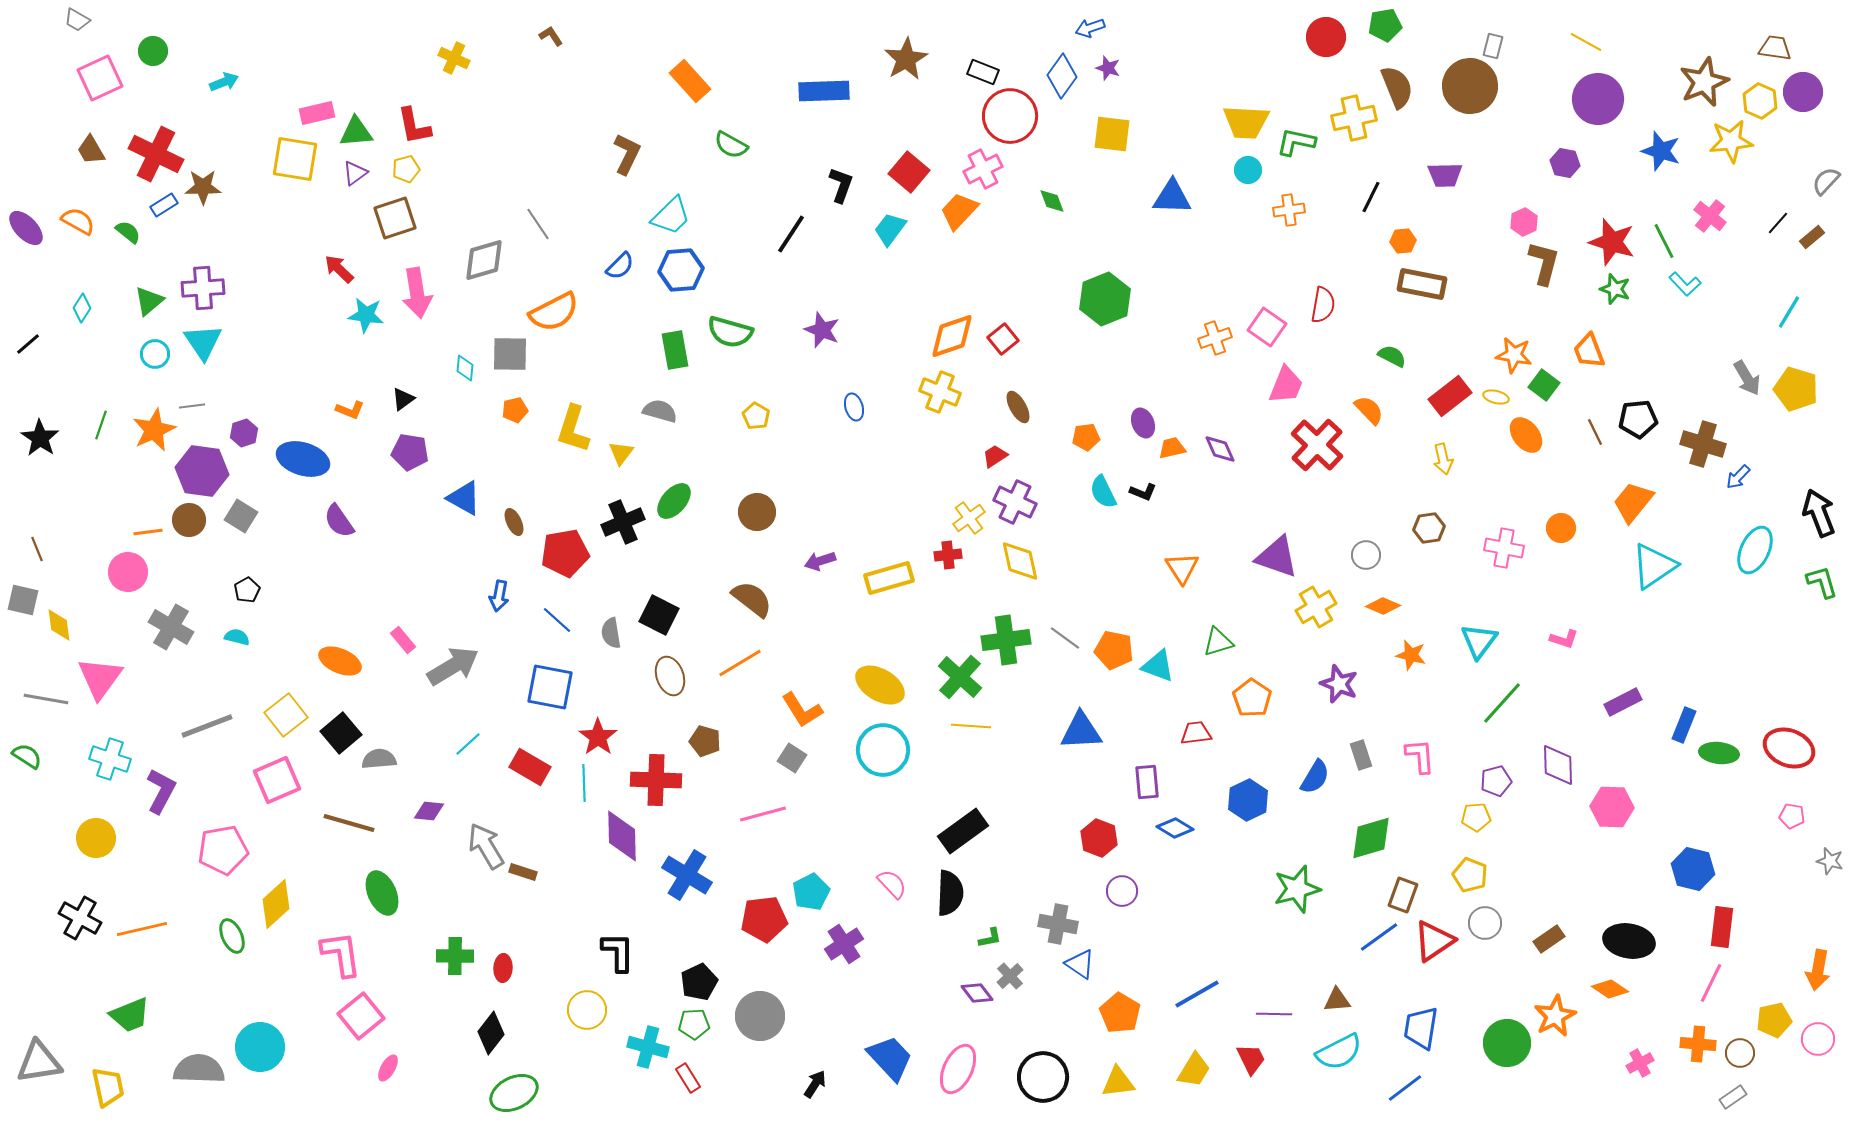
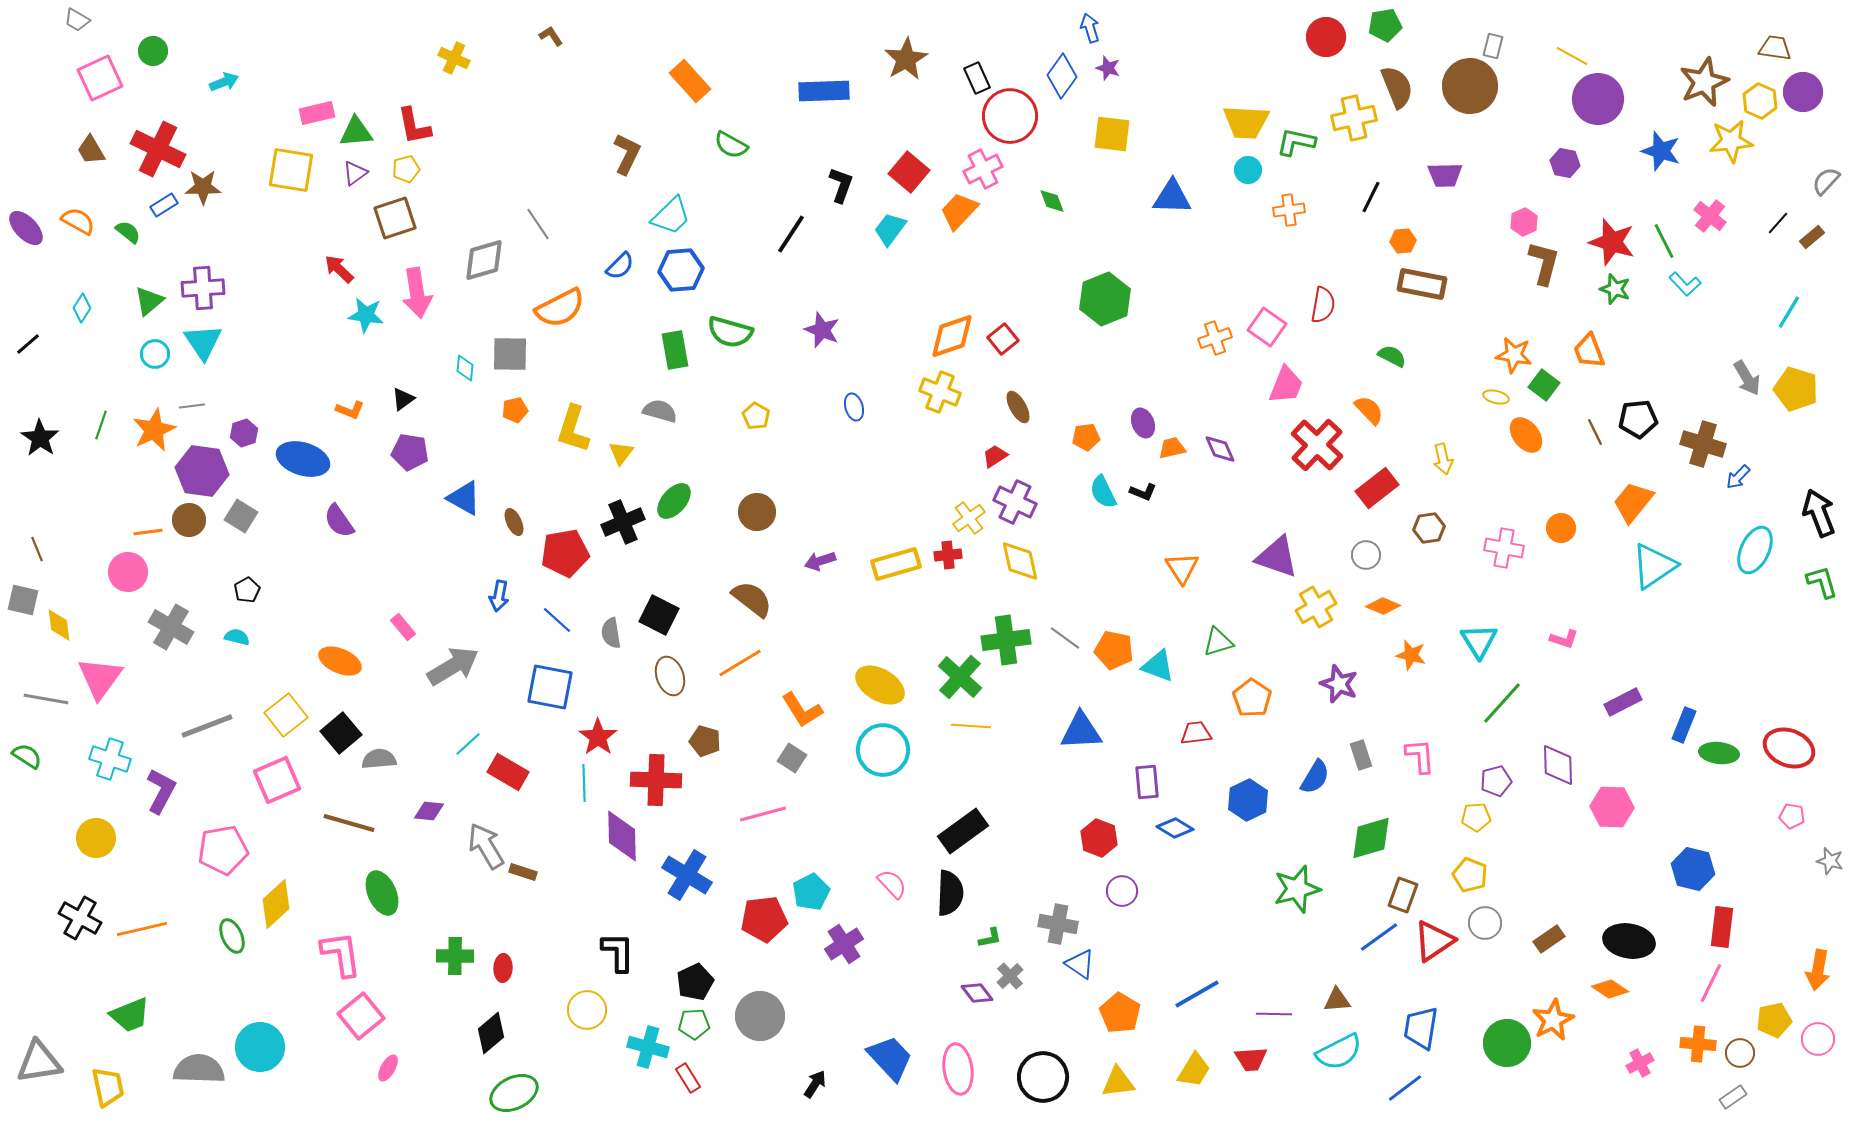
blue arrow at (1090, 28): rotated 92 degrees clockwise
yellow line at (1586, 42): moved 14 px left, 14 px down
black rectangle at (983, 72): moved 6 px left, 6 px down; rotated 44 degrees clockwise
red cross at (156, 154): moved 2 px right, 5 px up
yellow square at (295, 159): moved 4 px left, 11 px down
orange semicircle at (554, 312): moved 6 px right, 4 px up
red rectangle at (1450, 396): moved 73 px left, 92 px down
yellow rectangle at (889, 578): moved 7 px right, 14 px up
pink rectangle at (403, 640): moved 13 px up
cyan triangle at (1479, 641): rotated 9 degrees counterclockwise
red rectangle at (530, 767): moved 22 px left, 5 px down
black pentagon at (699, 982): moved 4 px left
orange star at (1555, 1016): moved 2 px left, 4 px down
black diamond at (491, 1033): rotated 12 degrees clockwise
red trapezoid at (1251, 1059): rotated 112 degrees clockwise
pink ellipse at (958, 1069): rotated 33 degrees counterclockwise
